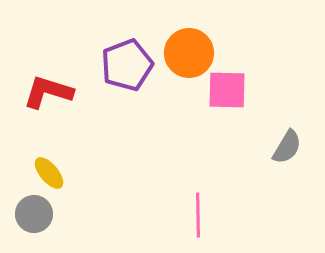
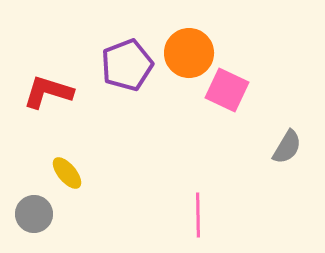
pink square: rotated 24 degrees clockwise
yellow ellipse: moved 18 px right
